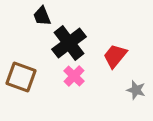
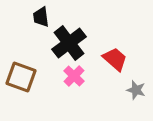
black trapezoid: moved 1 px left, 1 px down; rotated 15 degrees clockwise
red trapezoid: moved 3 px down; rotated 92 degrees clockwise
